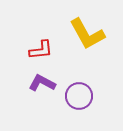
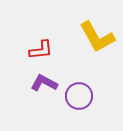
yellow L-shape: moved 10 px right, 3 px down
purple L-shape: moved 2 px right
